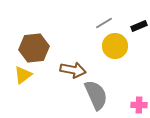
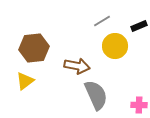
gray line: moved 2 px left, 2 px up
brown arrow: moved 4 px right, 4 px up
yellow triangle: moved 2 px right, 6 px down
